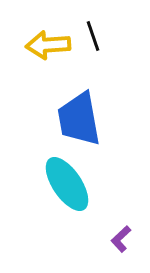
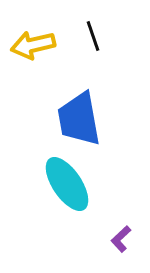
yellow arrow: moved 15 px left; rotated 9 degrees counterclockwise
